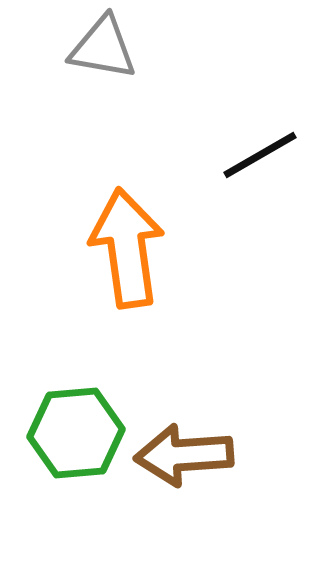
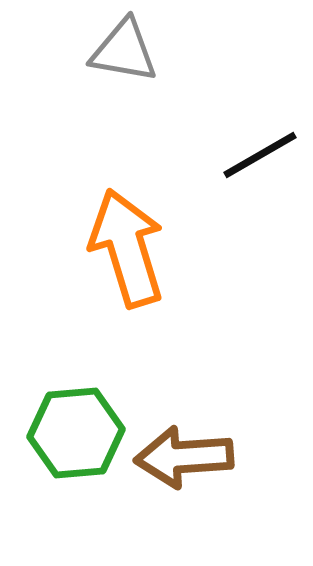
gray triangle: moved 21 px right, 3 px down
orange arrow: rotated 9 degrees counterclockwise
brown arrow: moved 2 px down
